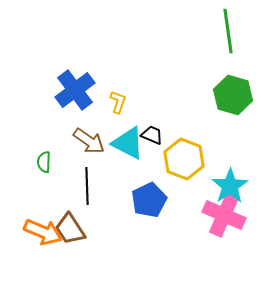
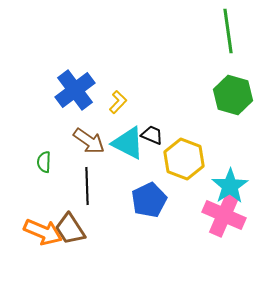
yellow L-shape: rotated 25 degrees clockwise
